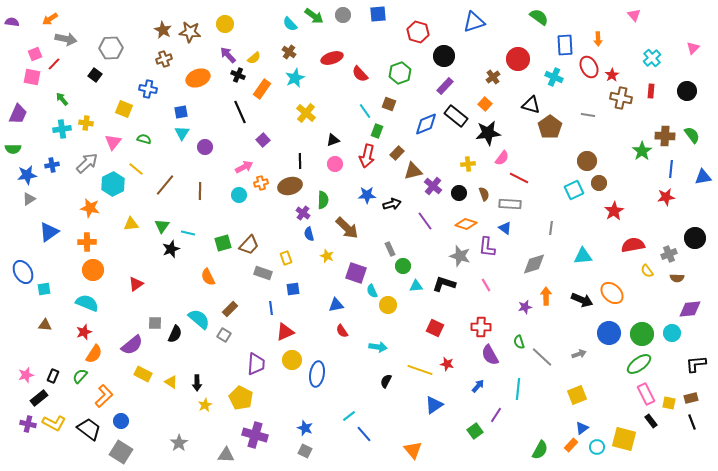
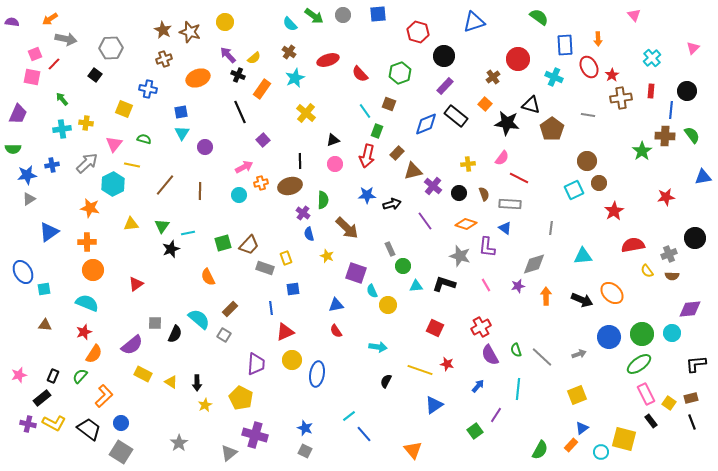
yellow circle at (225, 24): moved 2 px up
brown star at (190, 32): rotated 10 degrees clockwise
red ellipse at (332, 58): moved 4 px left, 2 px down
brown cross at (621, 98): rotated 20 degrees counterclockwise
brown pentagon at (550, 127): moved 2 px right, 2 px down
black star at (488, 133): moved 19 px right, 10 px up; rotated 15 degrees clockwise
pink triangle at (113, 142): moved 1 px right, 2 px down
yellow line at (136, 169): moved 4 px left, 4 px up; rotated 28 degrees counterclockwise
blue line at (671, 169): moved 59 px up
cyan line at (188, 233): rotated 24 degrees counterclockwise
gray rectangle at (263, 273): moved 2 px right, 5 px up
brown semicircle at (677, 278): moved 5 px left, 2 px up
purple star at (525, 307): moved 7 px left, 21 px up
red cross at (481, 327): rotated 30 degrees counterclockwise
red semicircle at (342, 331): moved 6 px left
blue circle at (609, 333): moved 4 px down
green semicircle at (519, 342): moved 3 px left, 8 px down
pink star at (26, 375): moved 7 px left
black rectangle at (39, 398): moved 3 px right
yellow square at (669, 403): rotated 24 degrees clockwise
blue circle at (121, 421): moved 2 px down
cyan circle at (597, 447): moved 4 px right, 5 px down
gray triangle at (226, 455): moved 3 px right, 2 px up; rotated 42 degrees counterclockwise
